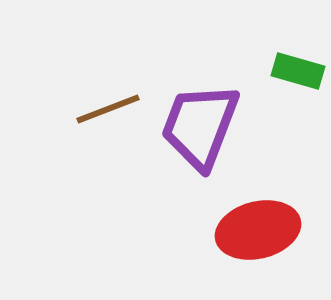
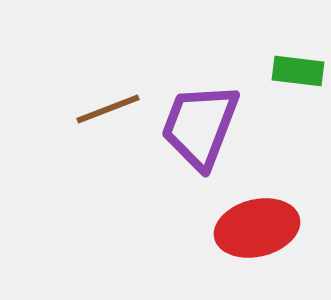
green rectangle: rotated 9 degrees counterclockwise
red ellipse: moved 1 px left, 2 px up
